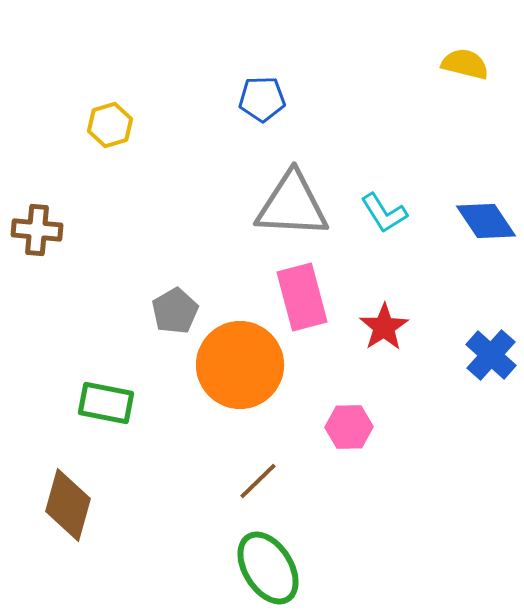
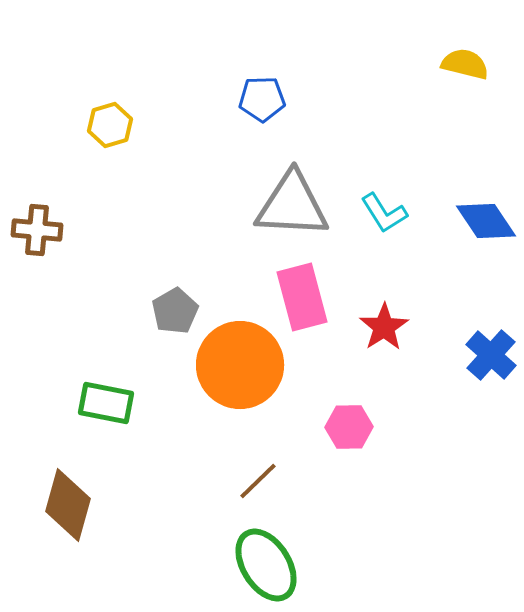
green ellipse: moved 2 px left, 3 px up
